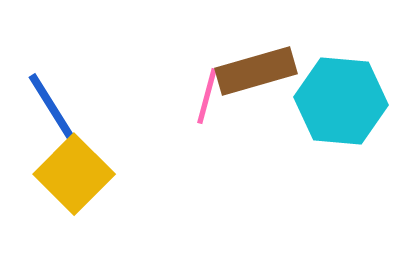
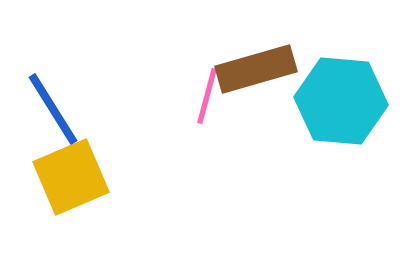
brown rectangle: moved 2 px up
yellow square: moved 3 px left, 3 px down; rotated 22 degrees clockwise
